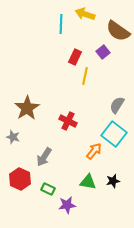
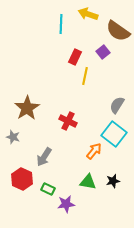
yellow arrow: moved 3 px right
red hexagon: moved 2 px right
purple star: moved 1 px left, 1 px up
